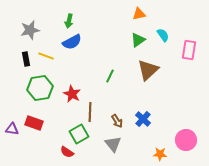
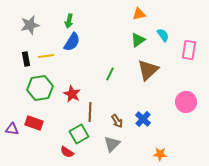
gray star: moved 5 px up
blue semicircle: rotated 30 degrees counterclockwise
yellow line: rotated 28 degrees counterclockwise
green line: moved 2 px up
pink circle: moved 38 px up
gray triangle: moved 1 px left; rotated 24 degrees clockwise
